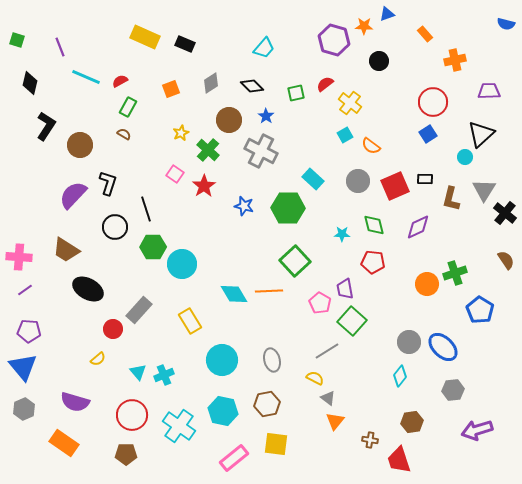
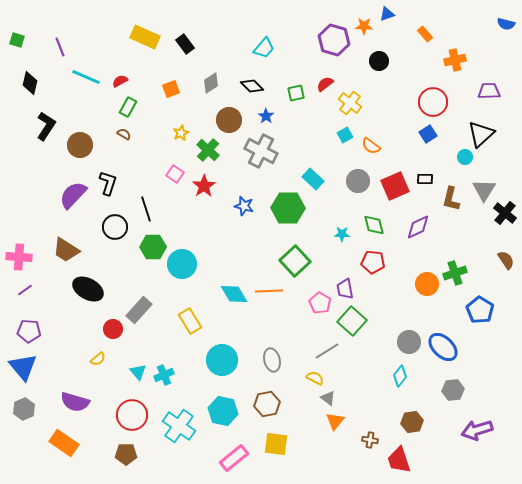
black rectangle at (185, 44): rotated 30 degrees clockwise
